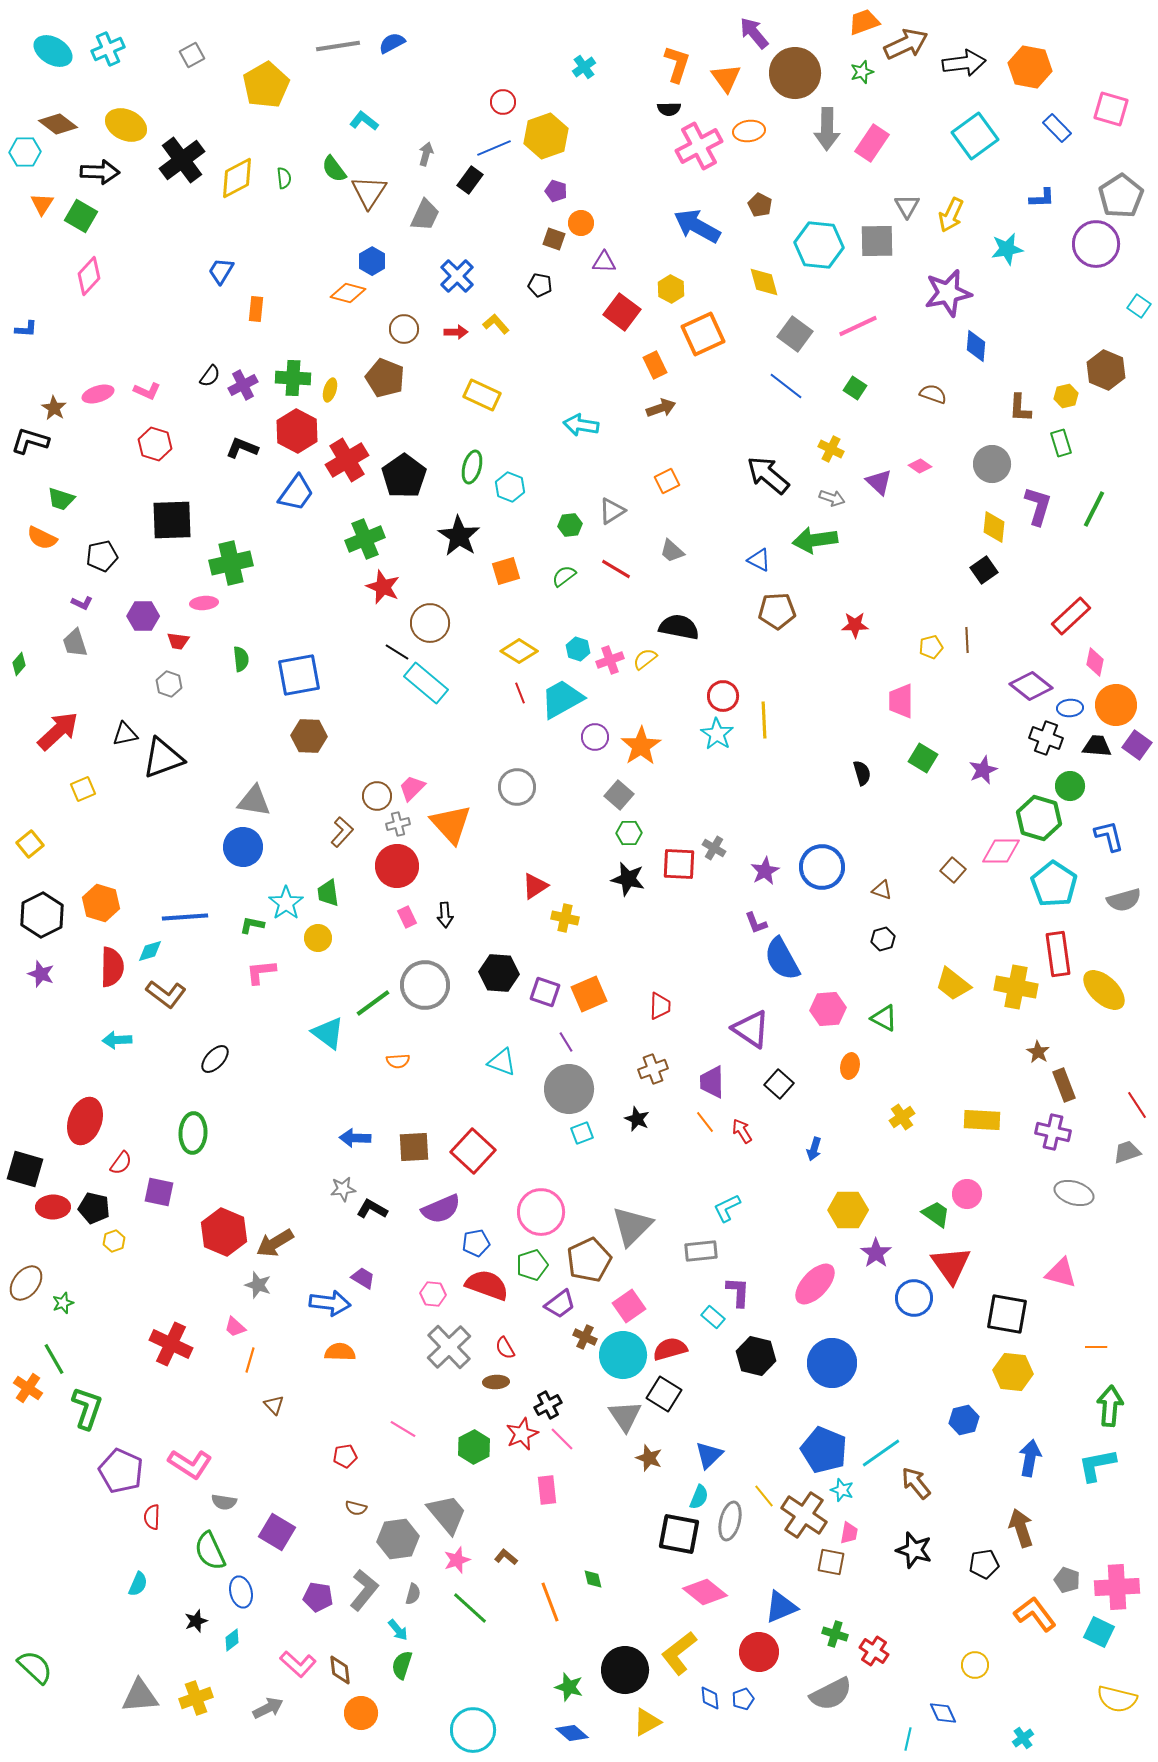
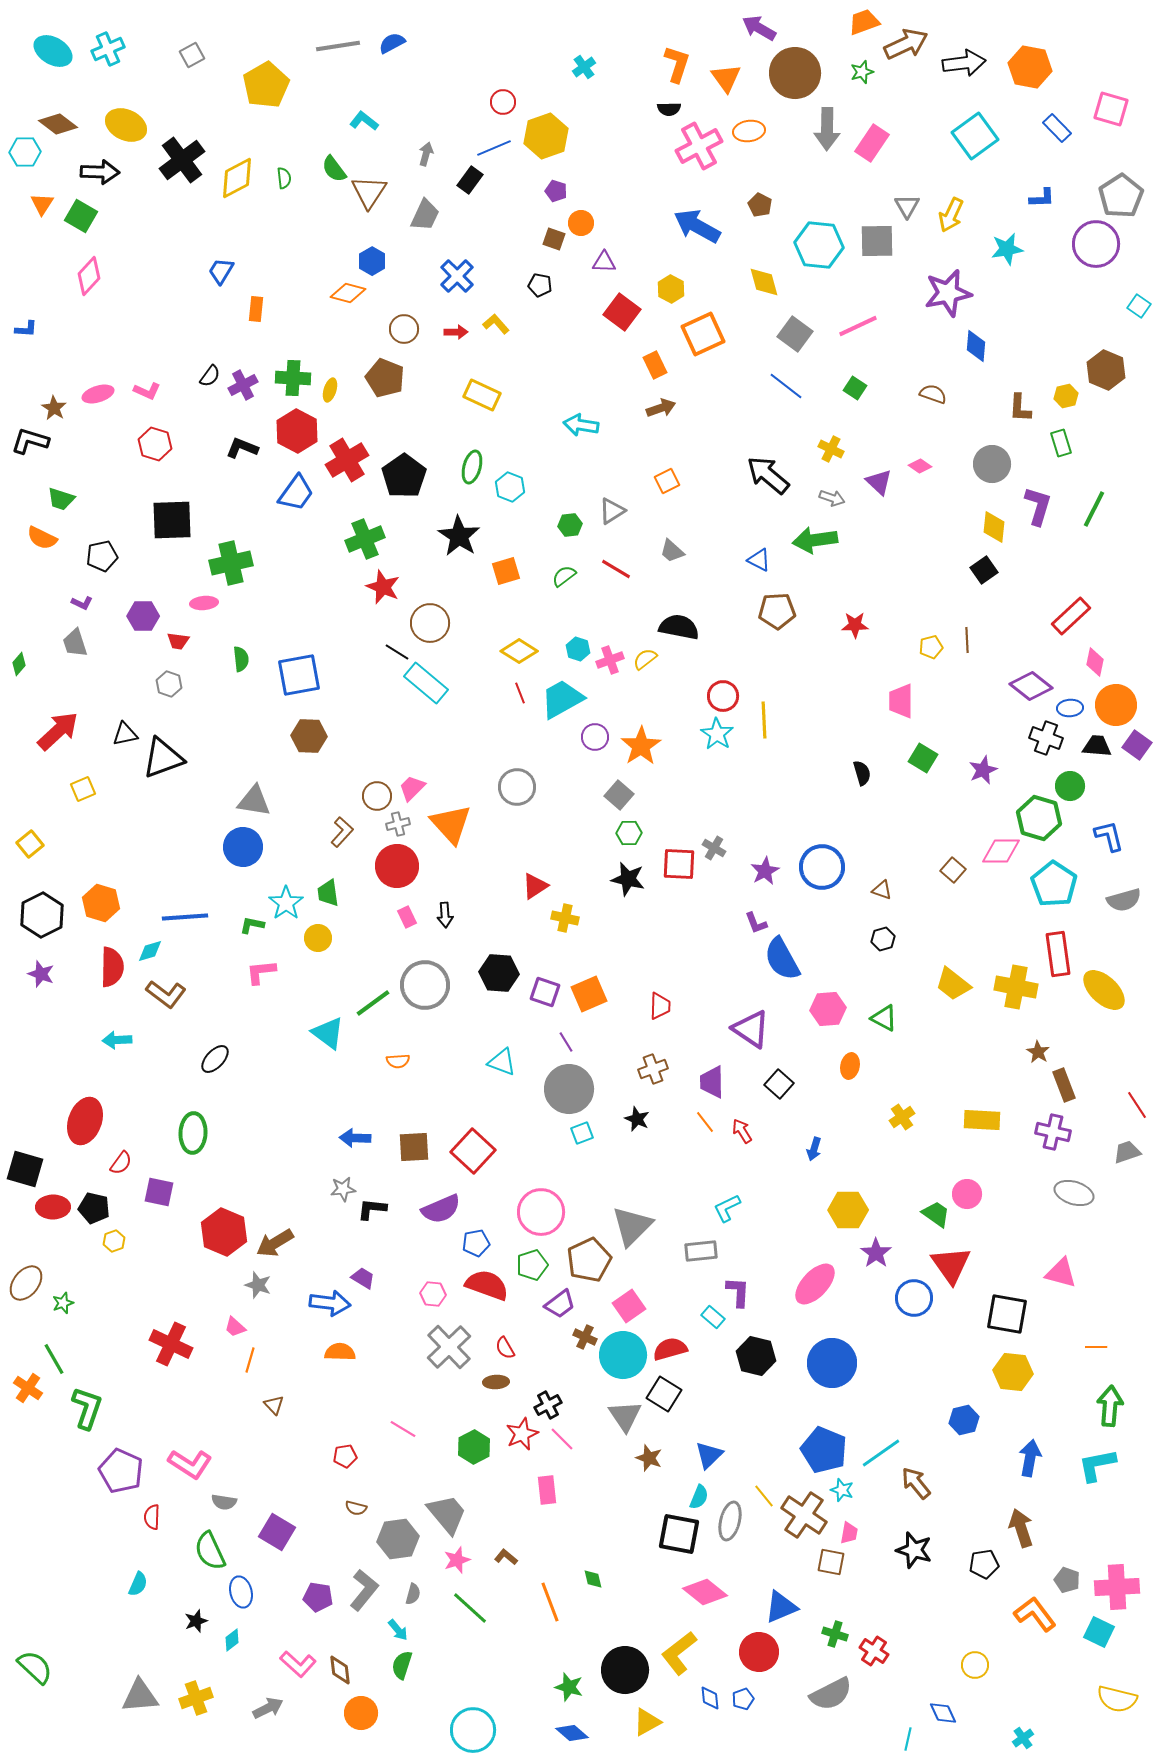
purple arrow at (754, 33): moved 5 px right, 5 px up; rotated 20 degrees counterclockwise
black L-shape at (372, 1209): rotated 24 degrees counterclockwise
